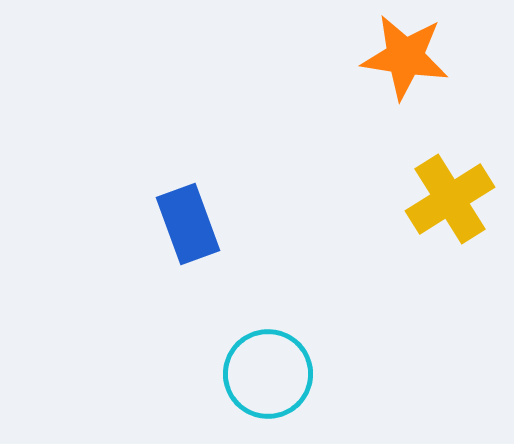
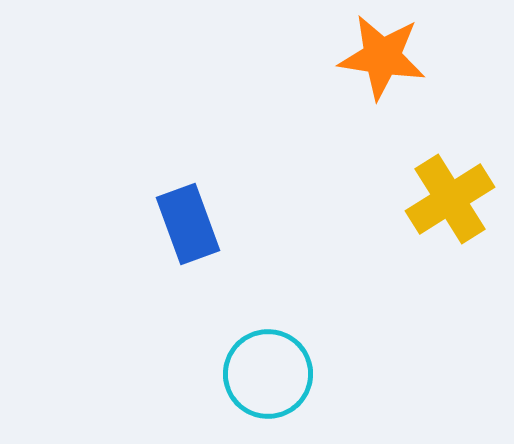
orange star: moved 23 px left
